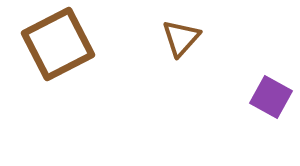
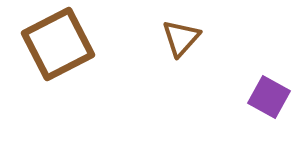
purple square: moved 2 px left
